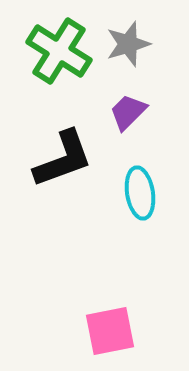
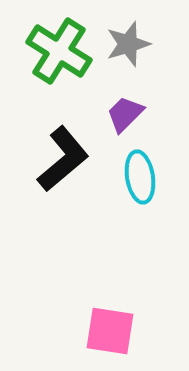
purple trapezoid: moved 3 px left, 2 px down
black L-shape: rotated 20 degrees counterclockwise
cyan ellipse: moved 16 px up
pink square: rotated 20 degrees clockwise
